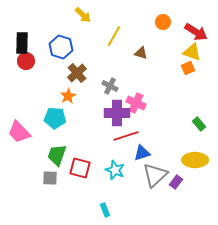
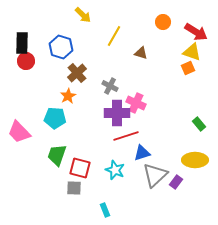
gray square: moved 24 px right, 10 px down
